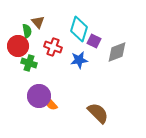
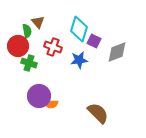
orange semicircle: rotated 48 degrees counterclockwise
